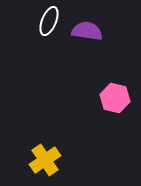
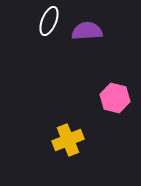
purple semicircle: rotated 12 degrees counterclockwise
yellow cross: moved 23 px right, 20 px up; rotated 12 degrees clockwise
